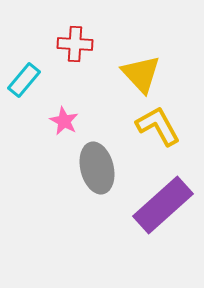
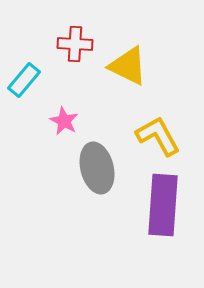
yellow triangle: moved 13 px left, 8 px up; rotated 21 degrees counterclockwise
yellow L-shape: moved 10 px down
purple rectangle: rotated 44 degrees counterclockwise
